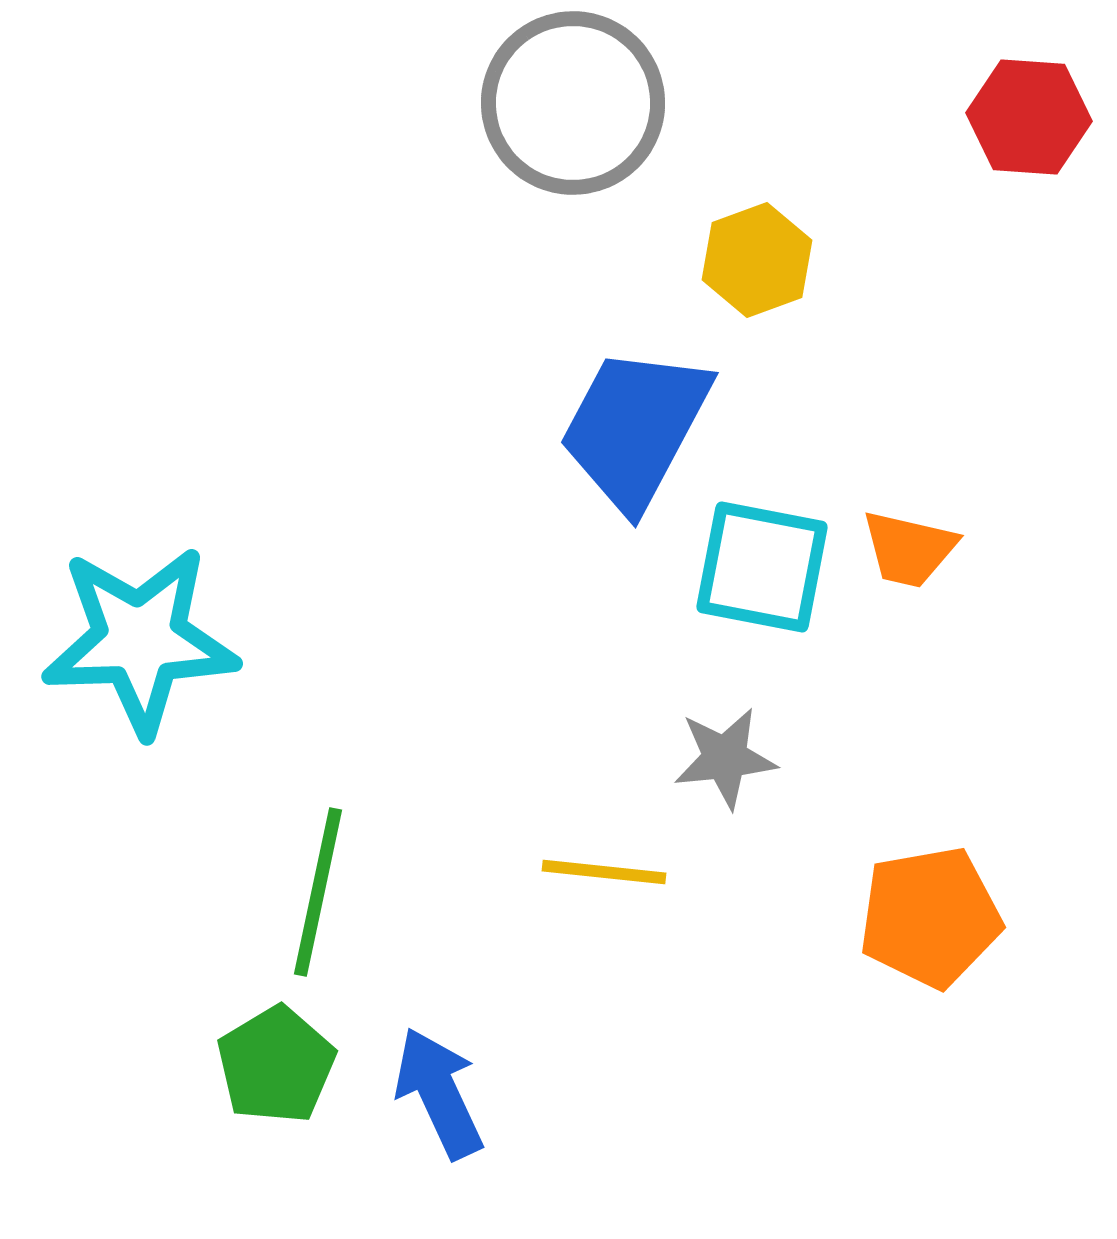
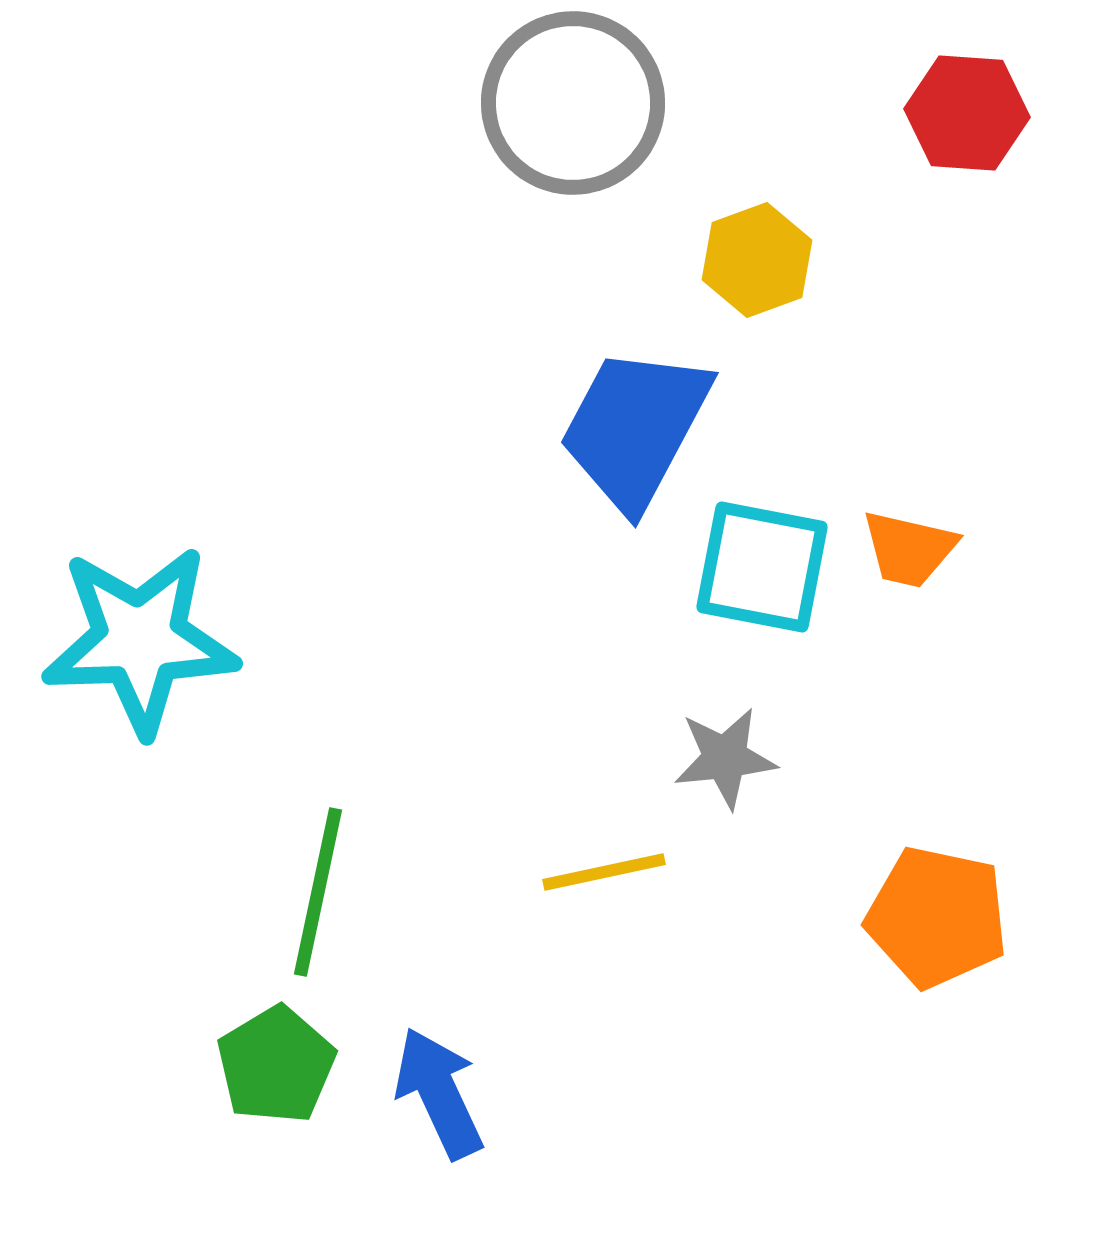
red hexagon: moved 62 px left, 4 px up
yellow line: rotated 18 degrees counterclockwise
orange pentagon: moved 7 px right; rotated 22 degrees clockwise
